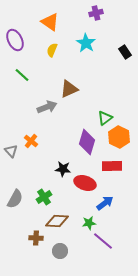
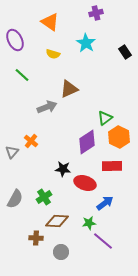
yellow semicircle: moved 1 px right, 4 px down; rotated 96 degrees counterclockwise
purple diamond: rotated 40 degrees clockwise
gray triangle: moved 1 px right, 1 px down; rotated 24 degrees clockwise
gray circle: moved 1 px right, 1 px down
